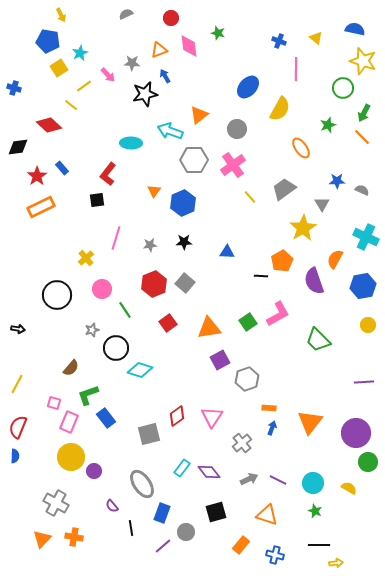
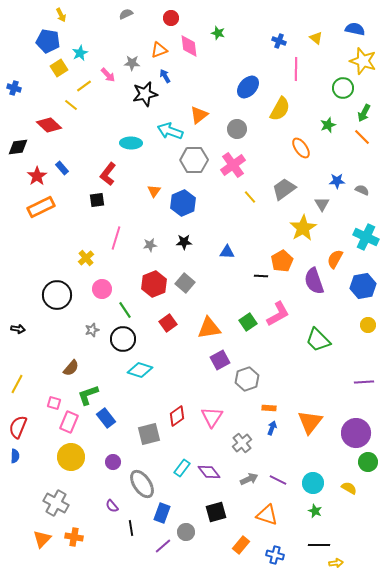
black circle at (116, 348): moved 7 px right, 9 px up
purple circle at (94, 471): moved 19 px right, 9 px up
